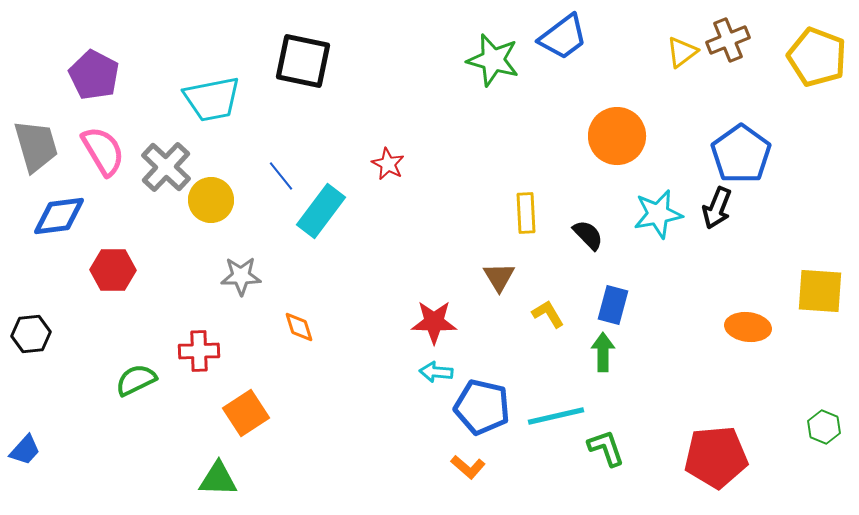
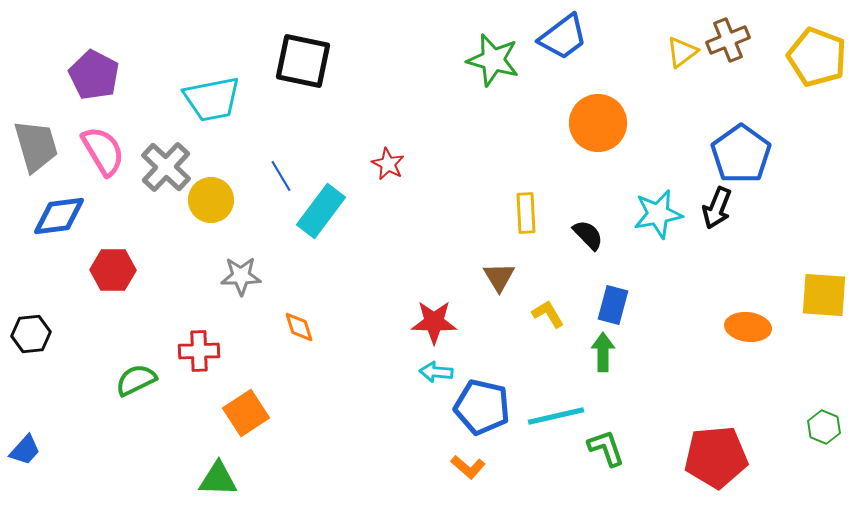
orange circle at (617, 136): moved 19 px left, 13 px up
blue line at (281, 176): rotated 8 degrees clockwise
yellow square at (820, 291): moved 4 px right, 4 px down
